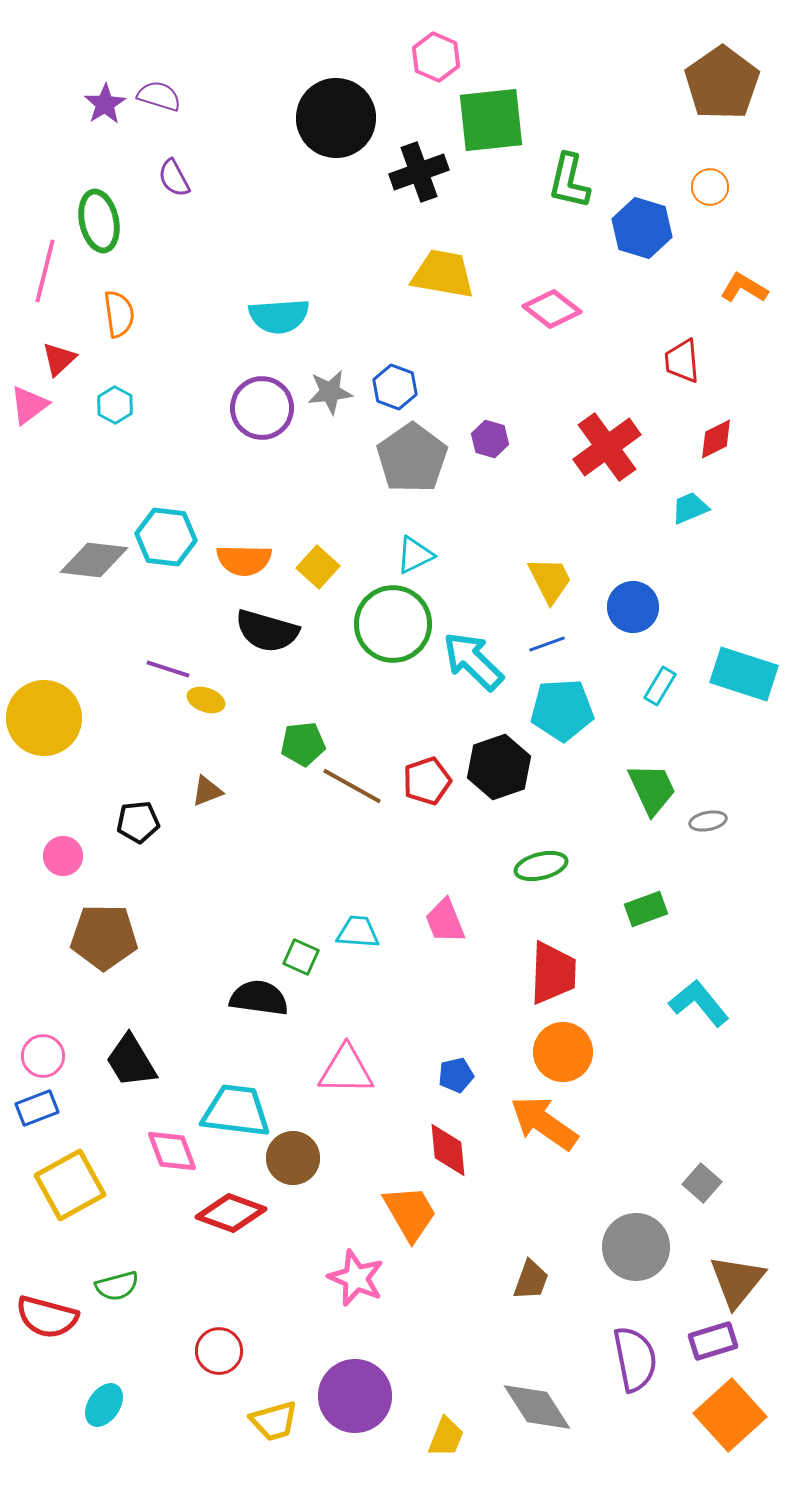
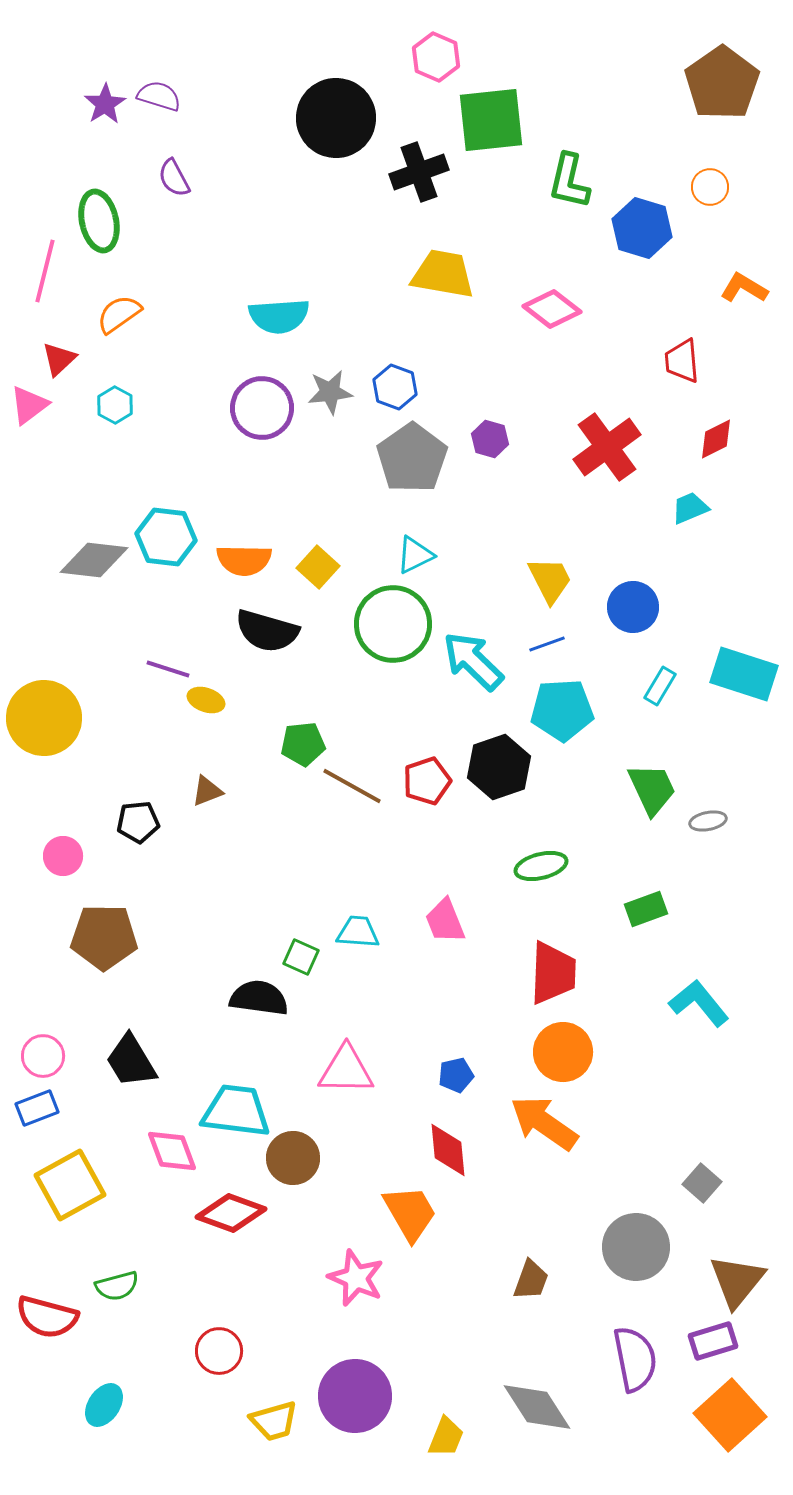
orange semicircle at (119, 314): rotated 117 degrees counterclockwise
